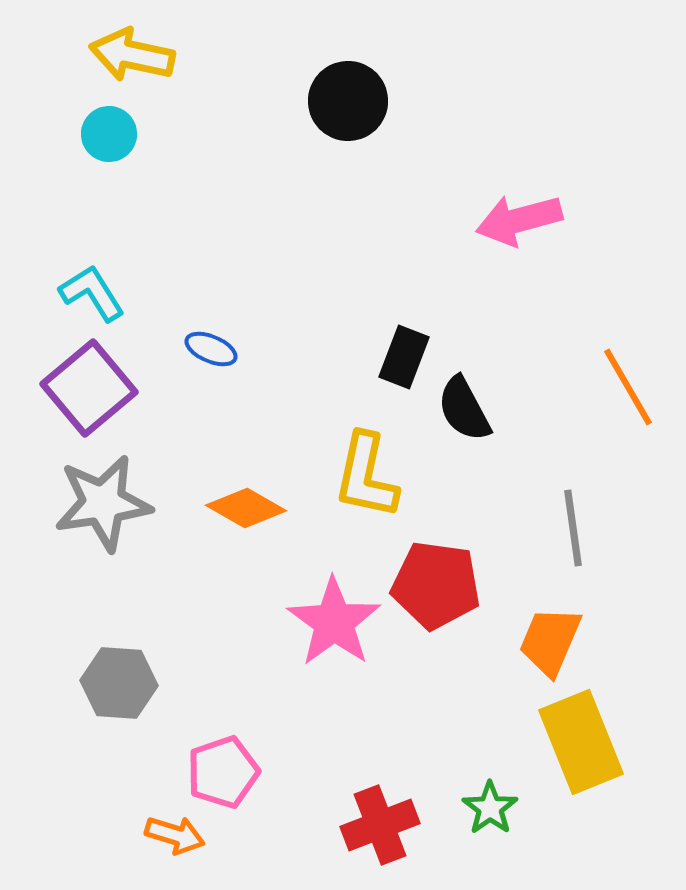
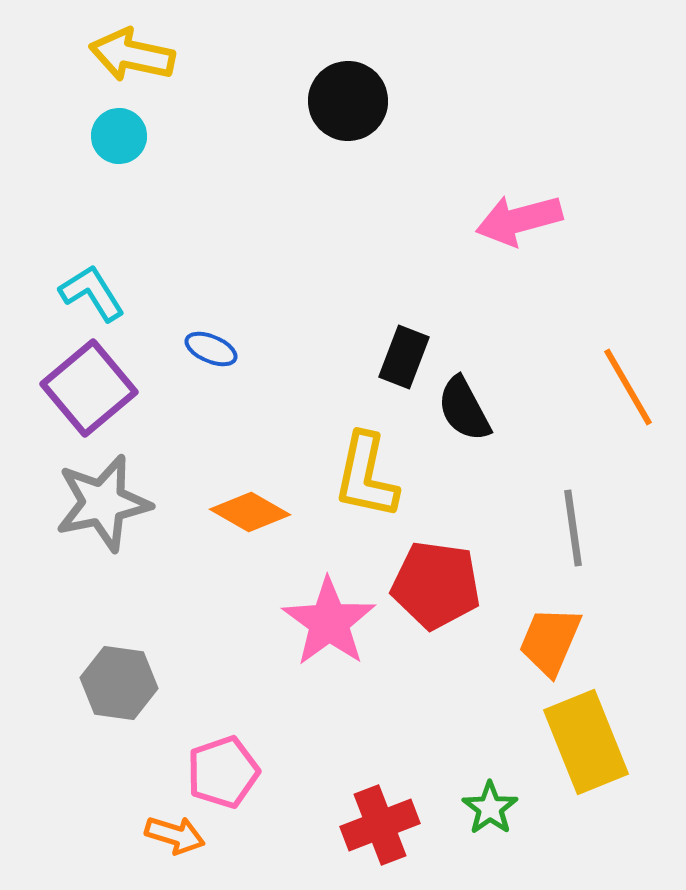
cyan circle: moved 10 px right, 2 px down
gray star: rotated 4 degrees counterclockwise
orange diamond: moved 4 px right, 4 px down
pink star: moved 5 px left
gray hexagon: rotated 4 degrees clockwise
yellow rectangle: moved 5 px right
